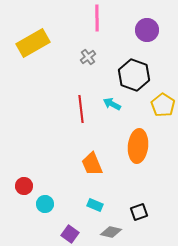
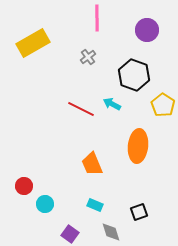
red line: rotated 56 degrees counterclockwise
gray diamond: rotated 60 degrees clockwise
